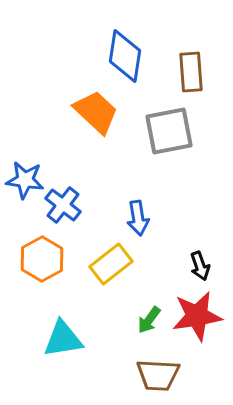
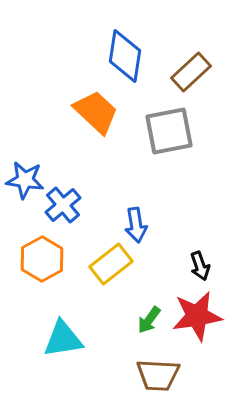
brown rectangle: rotated 51 degrees clockwise
blue cross: rotated 12 degrees clockwise
blue arrow: moved 2 px left, 7 px down
